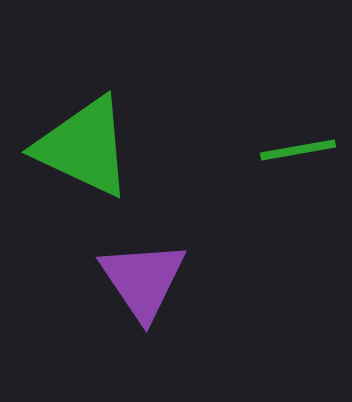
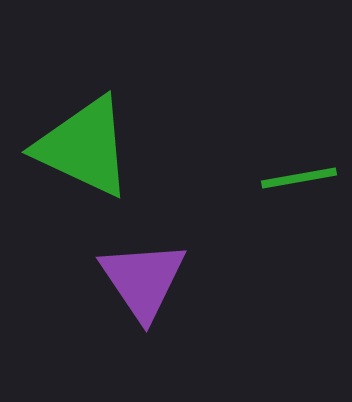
green line: moved 1 px right, 28 px down
